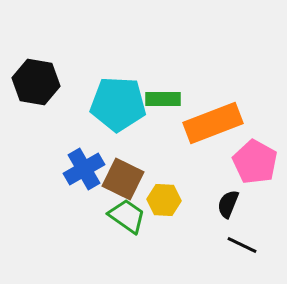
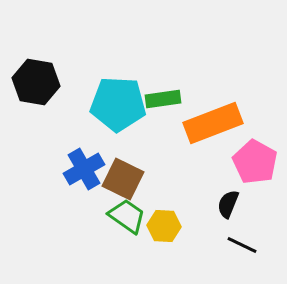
green rectangle: rotated 8 degrees counterclockwise
yellow hexagon: moved 26 px down
